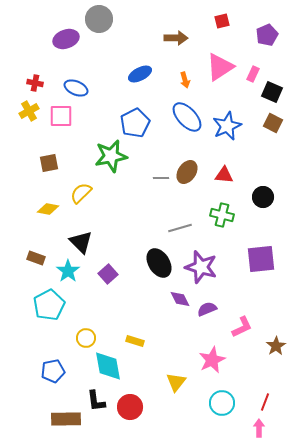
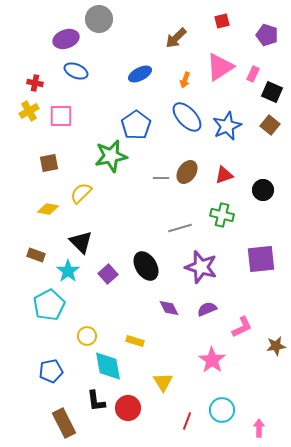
purple pentagon at (267, 35): rotated 30 degrees counterclockwise
brown arrow at (176, 38): rotated 135 degrees clockwise
orange arrow at (185, 80): rotated 35 degrees clockwise
blue ellipse at (76, 88): moved 17 px up
blue pentagon at (135, 123): moved 1 px right, 2 px down; rotated 8 degrees counterclockwise
brown square at (273, 123): moved 3 px left, 2 px down; rotated 12 degrees clockwise
red triangle at (224, 175): rotated 24 degrees counterclockwise
black circle at (263, 197): moved 7 px up
brown rectangle at (36, 258): moved 3 px up
black ellipse at (159, 263): moved 13 px left, 3 px down
purple diamond at (180, 299): moved 11 px left, 9 px down
yellow circle at (86, 338): moved 1 px right, 2 px up
brown star at (276, 346): rotated 24 degrees clockwise
pink star at (212, 360): rotated 12 degrees counterclockwise
blue pentagon at (53, 371): moved 2 px left
yellow triangle at (176, 382): moved 13 px left; rotated 10 degrees counterclockwise
red line at (265, 402): moved 78 px left, 19 px down
cyan circle at (222, 403): moved 7 px down
red circle at (130, 407): moved 2 px left, 1 px down
brown rectangle at (66, 419): moved 2 px left, 4 px down; rotated 64 degrees clockwise
